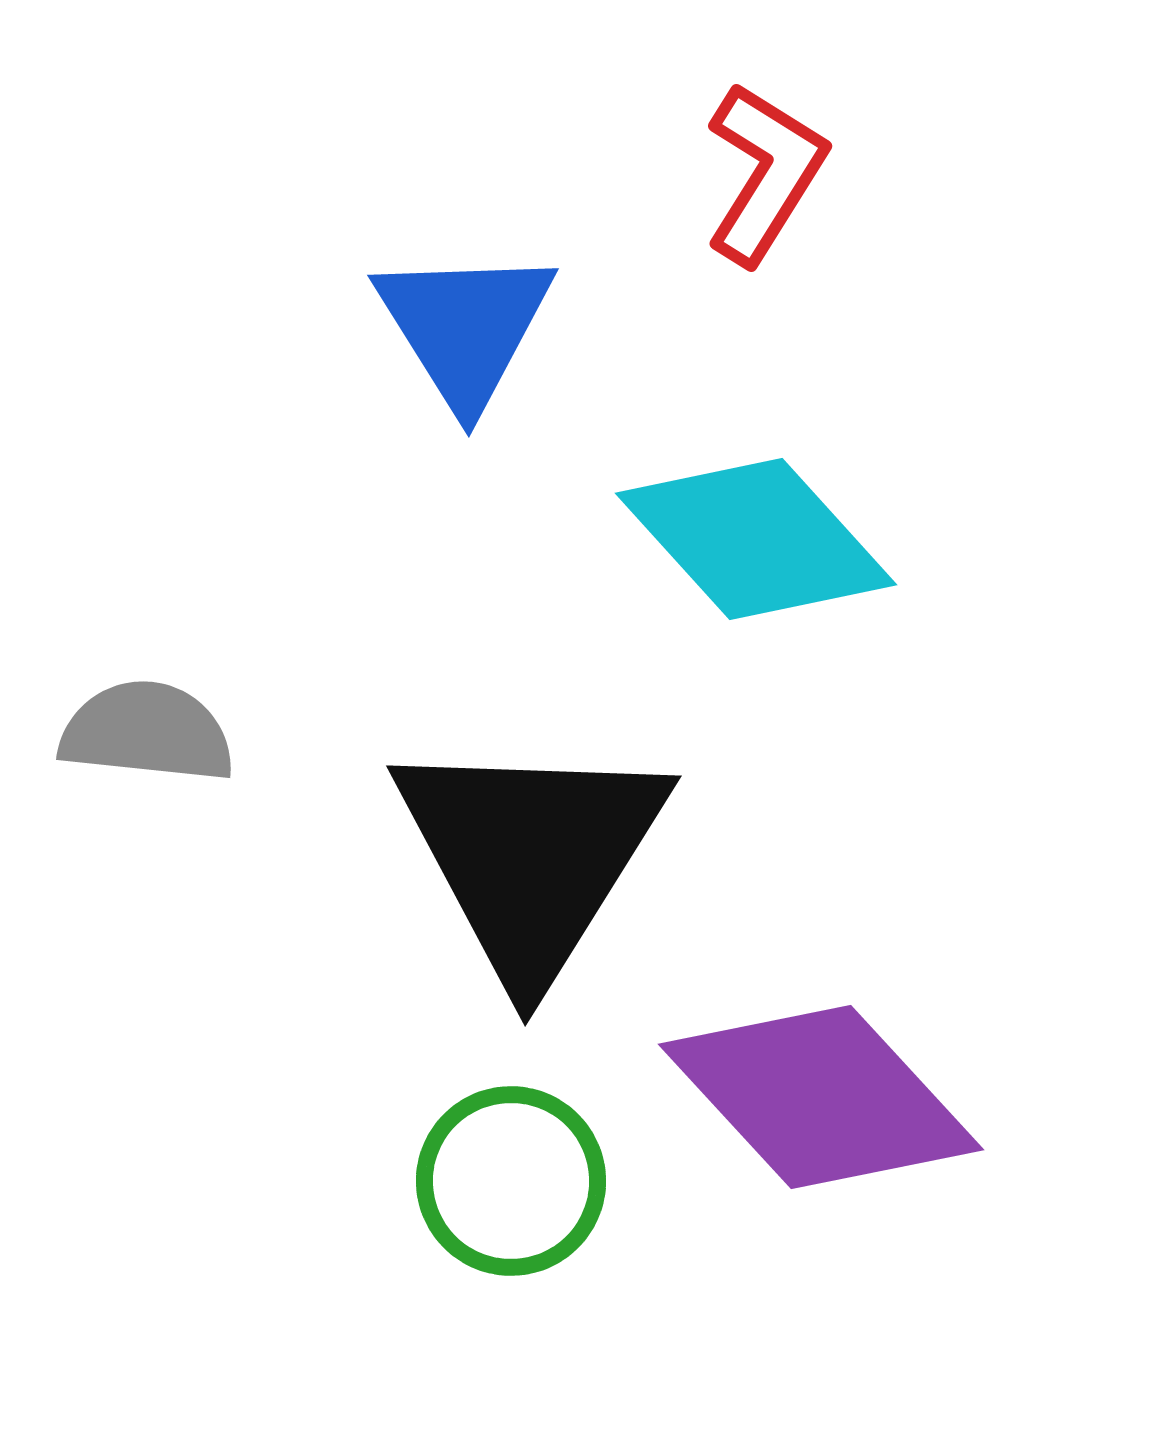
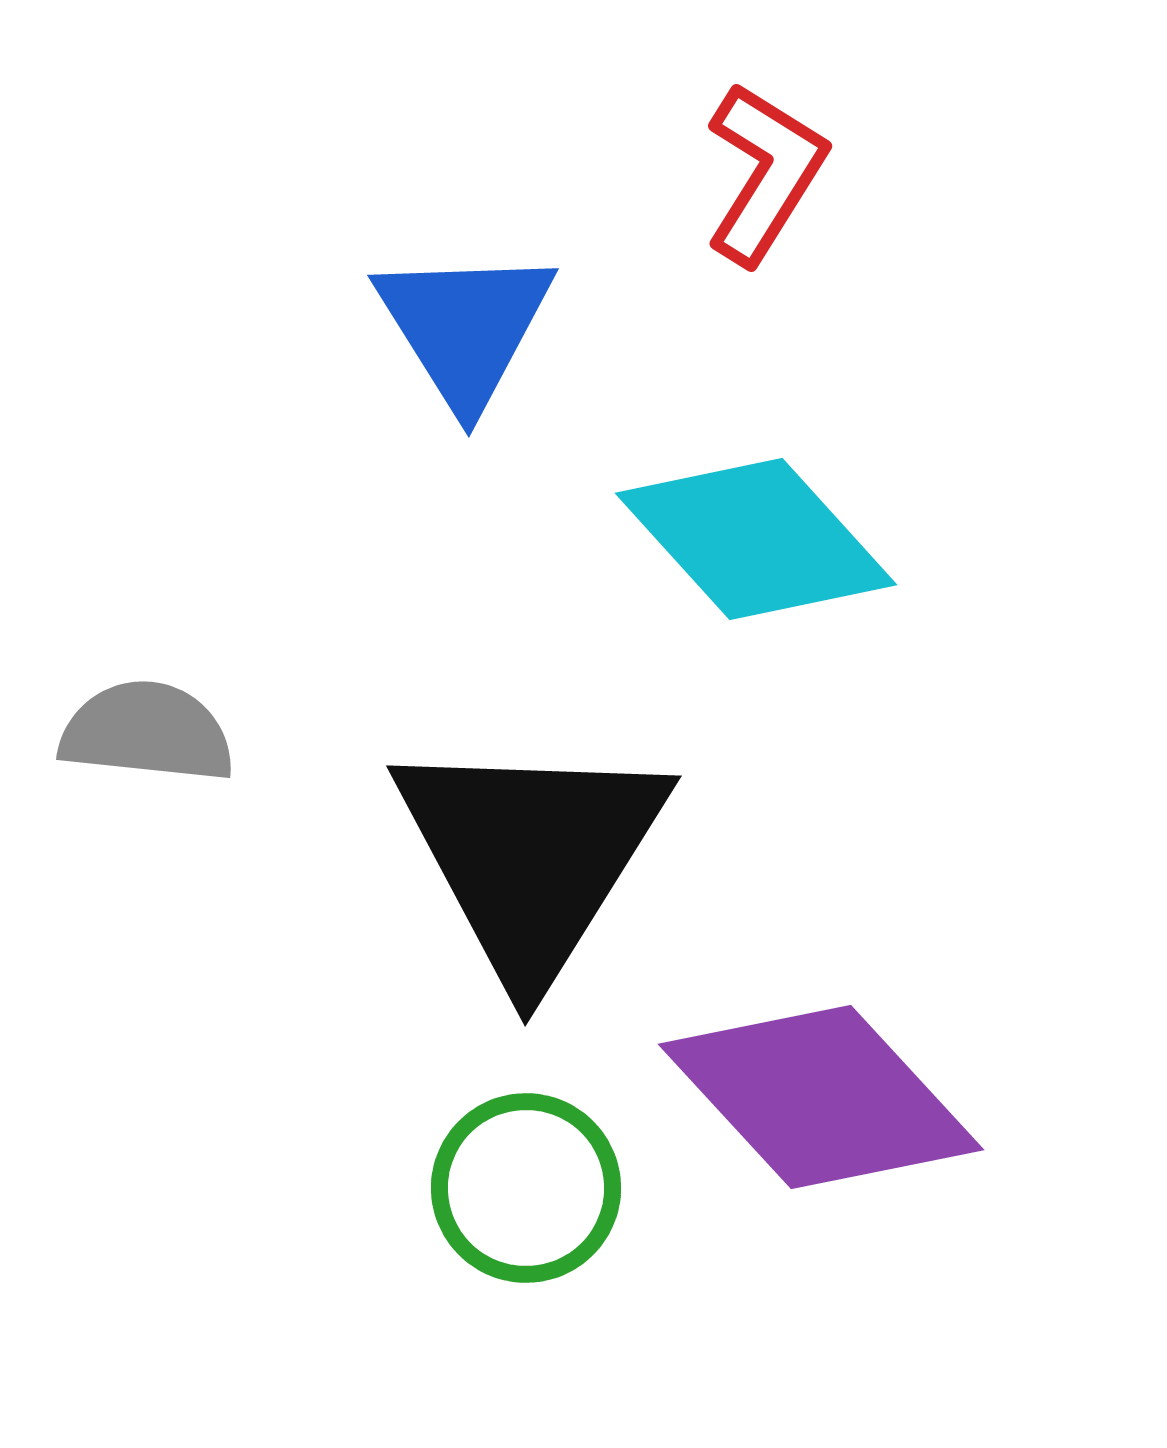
green circle: moved 15 px right, 7 px down
